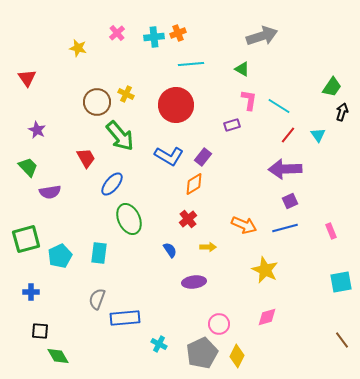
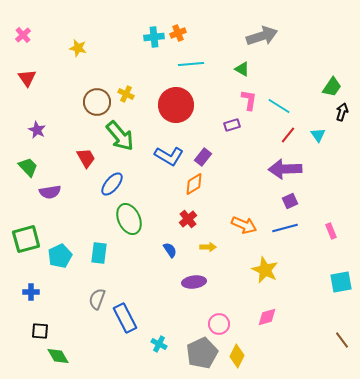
pink cross at (117, 33): moved 94 px left, 2 px down
blue rectangle at (125, 318): rotated 68 degrees clockwise
